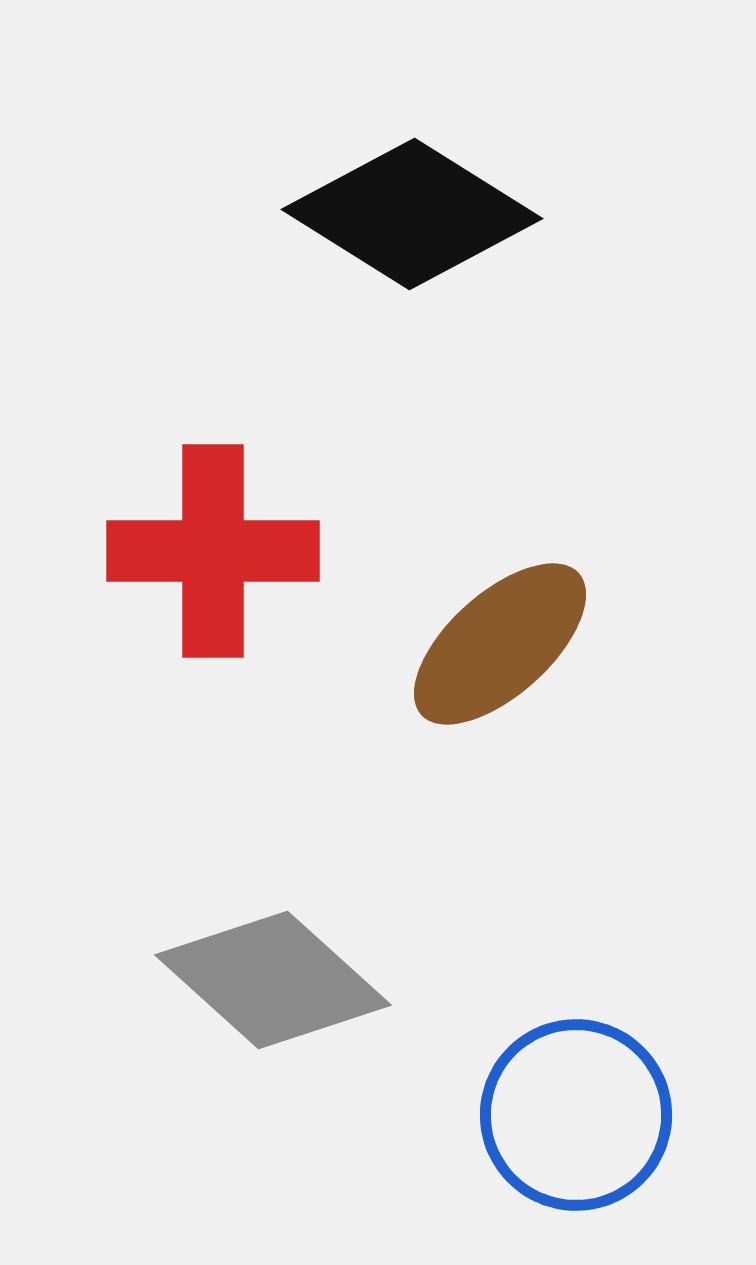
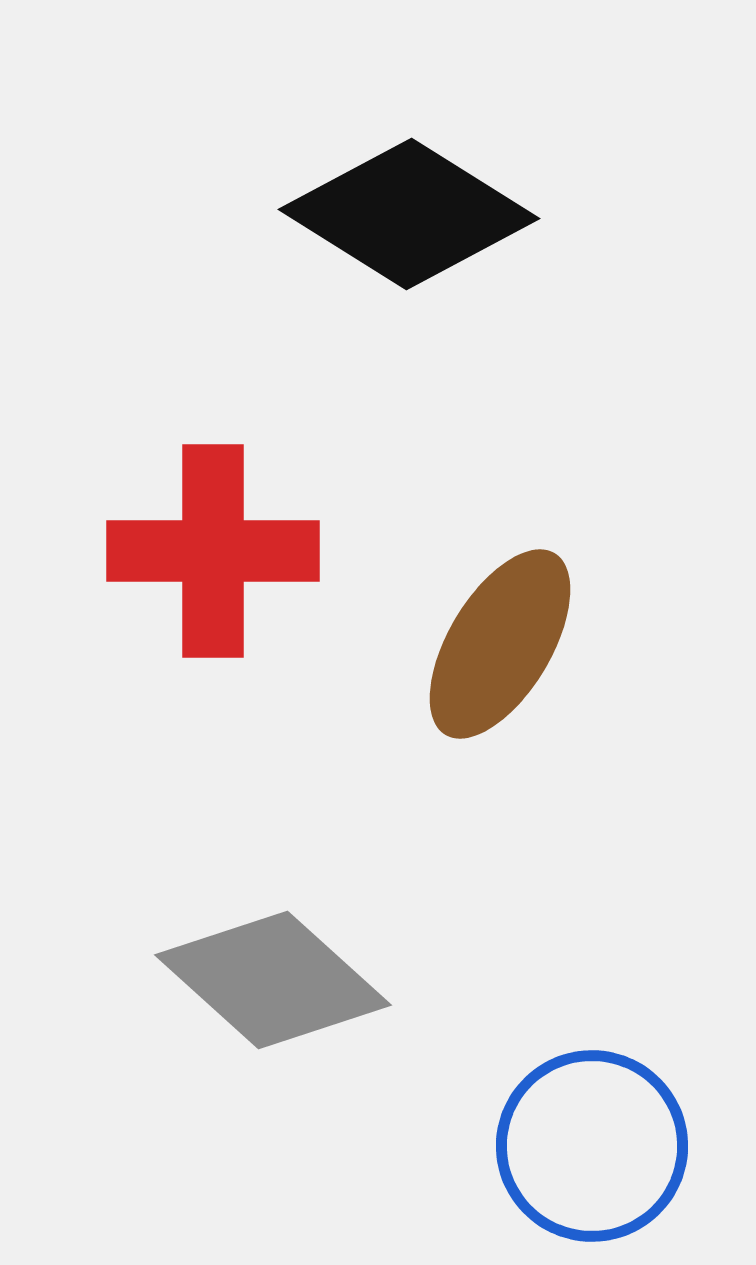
black diamond: moved 3 px left
brown ellipse: rotated 17 degrees counterclockwise
blue circle: moved 16 px right, 31 px down
